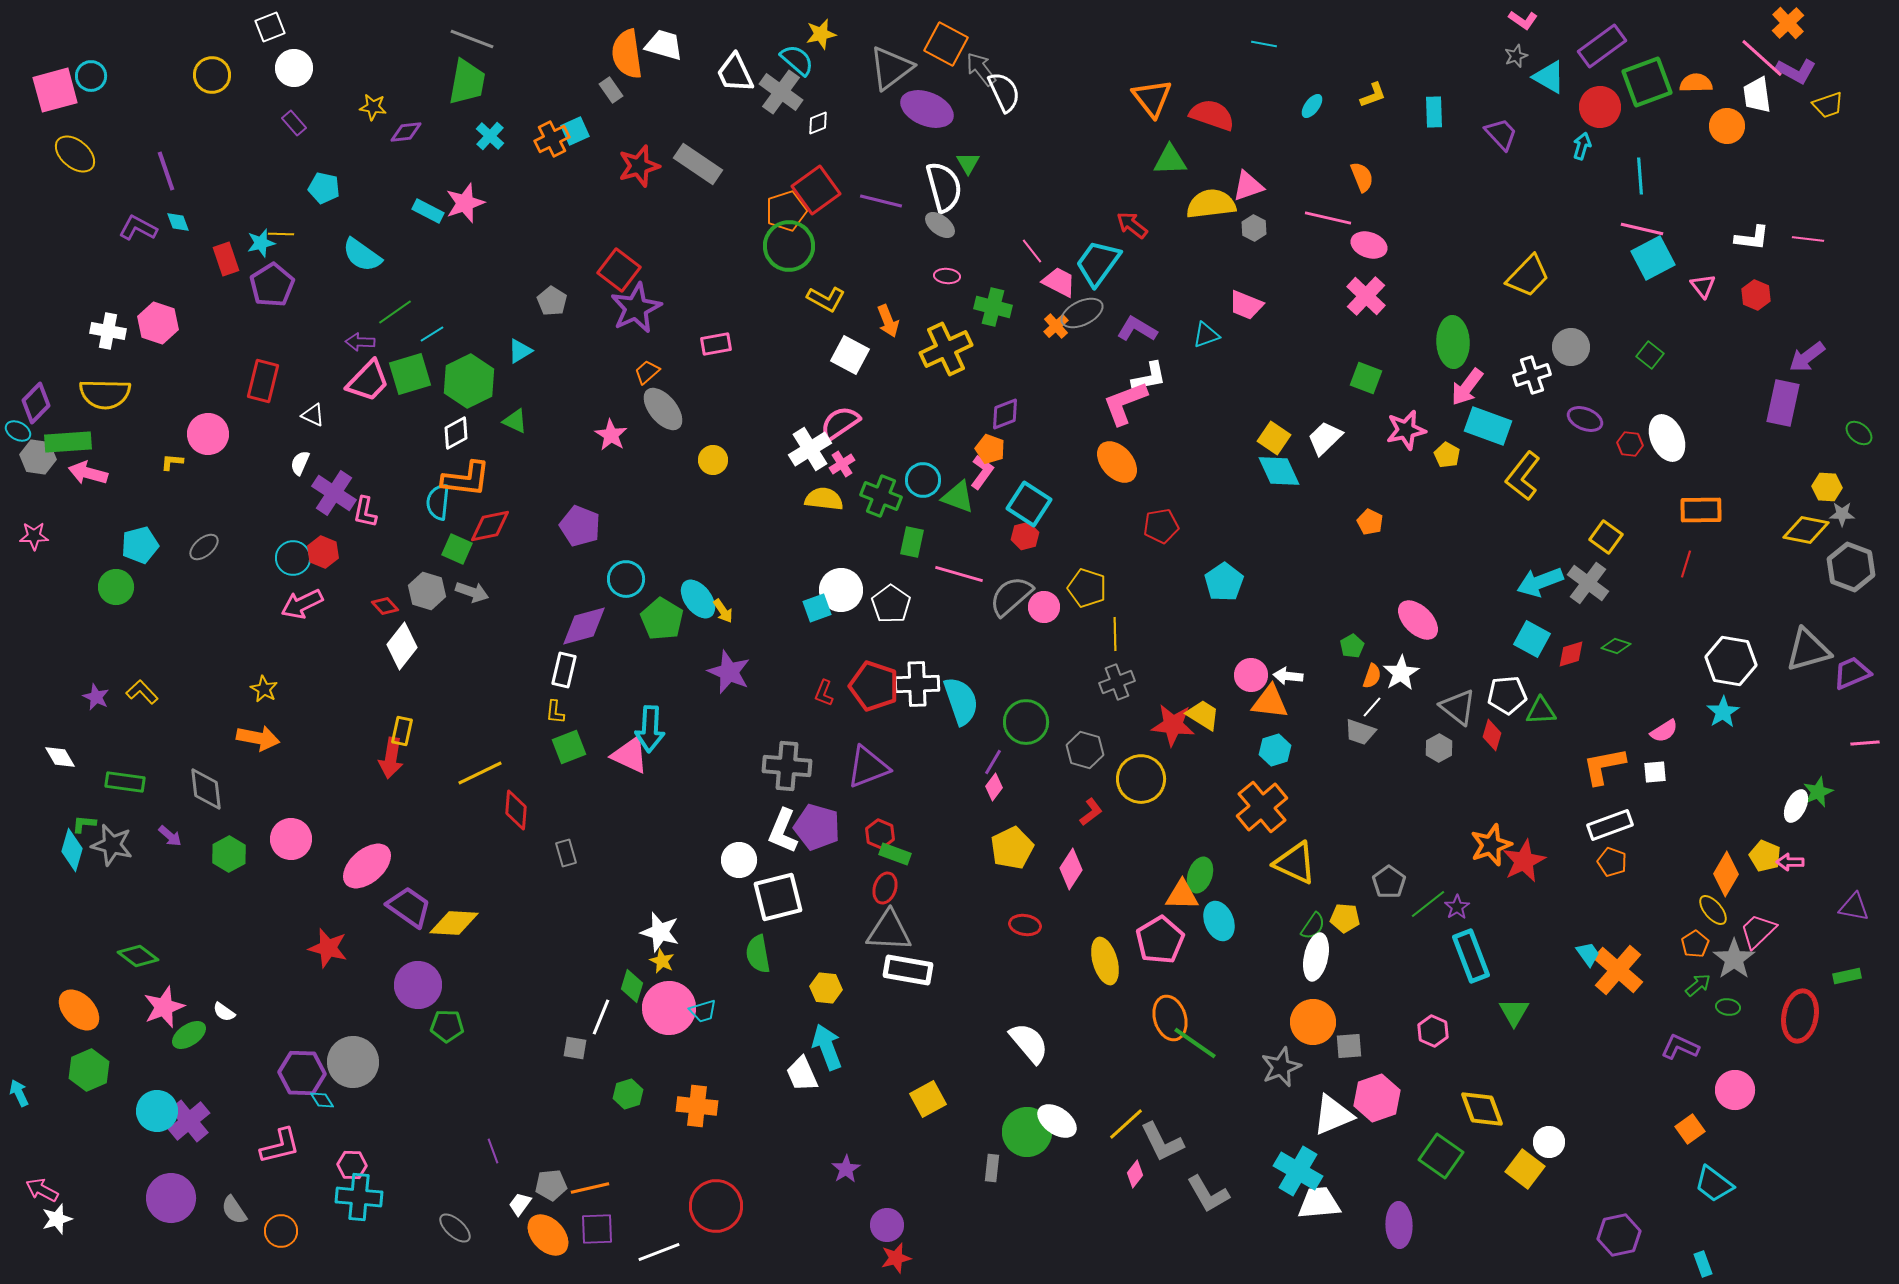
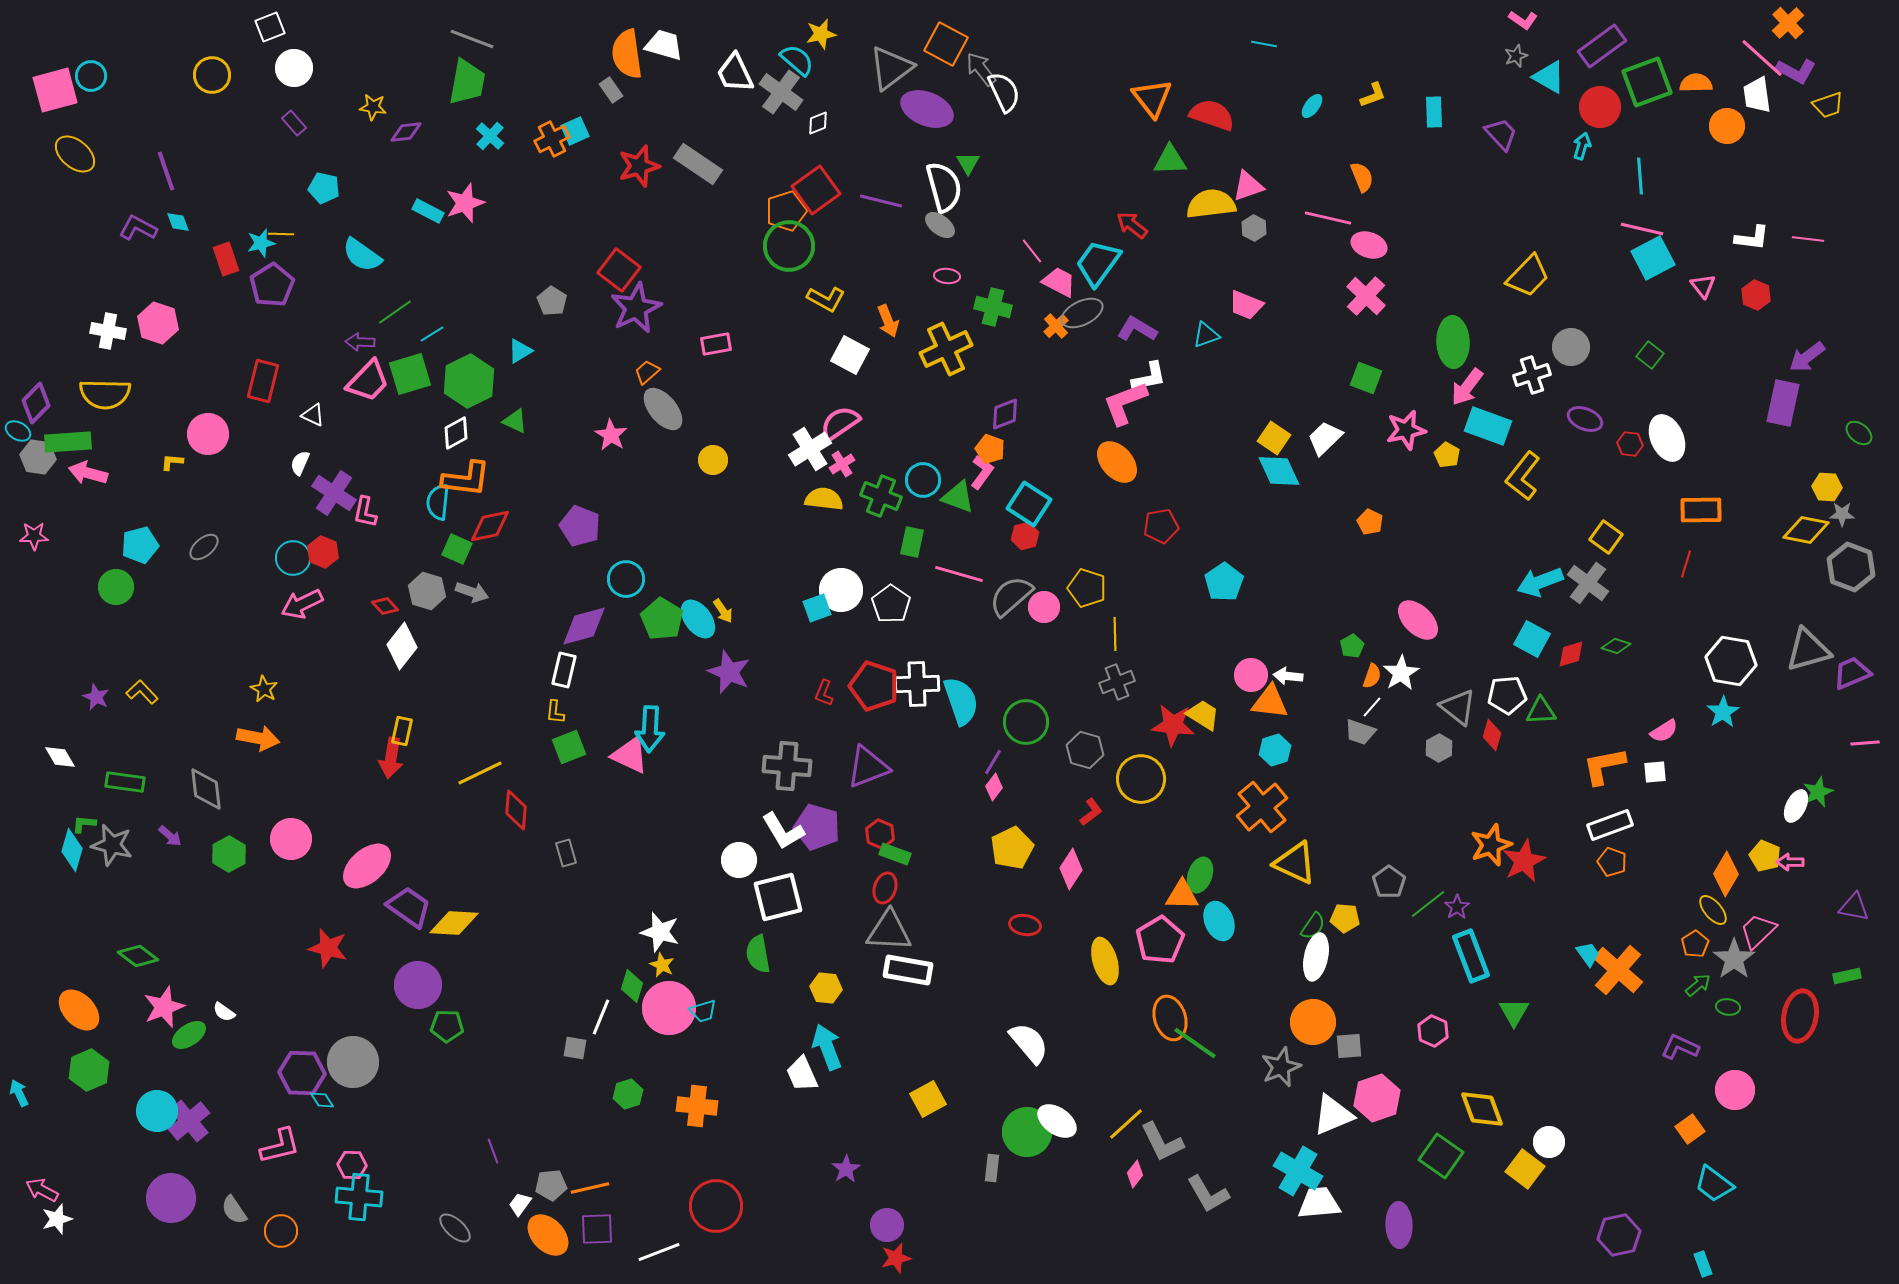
cyan ellipse at (698, 599): moved 20 px down
white L-shape at (783, 831): rotated 54 degrees counterclockwise
yellow star at (662, 961): moved 4 px down
